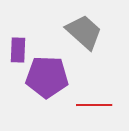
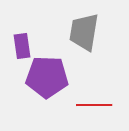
gray trapezoid: rotated 123 degrees counterclockwise
purple rectangle: moved 4 px right, 4 px up; rotated 10 degrees counterclockwise
